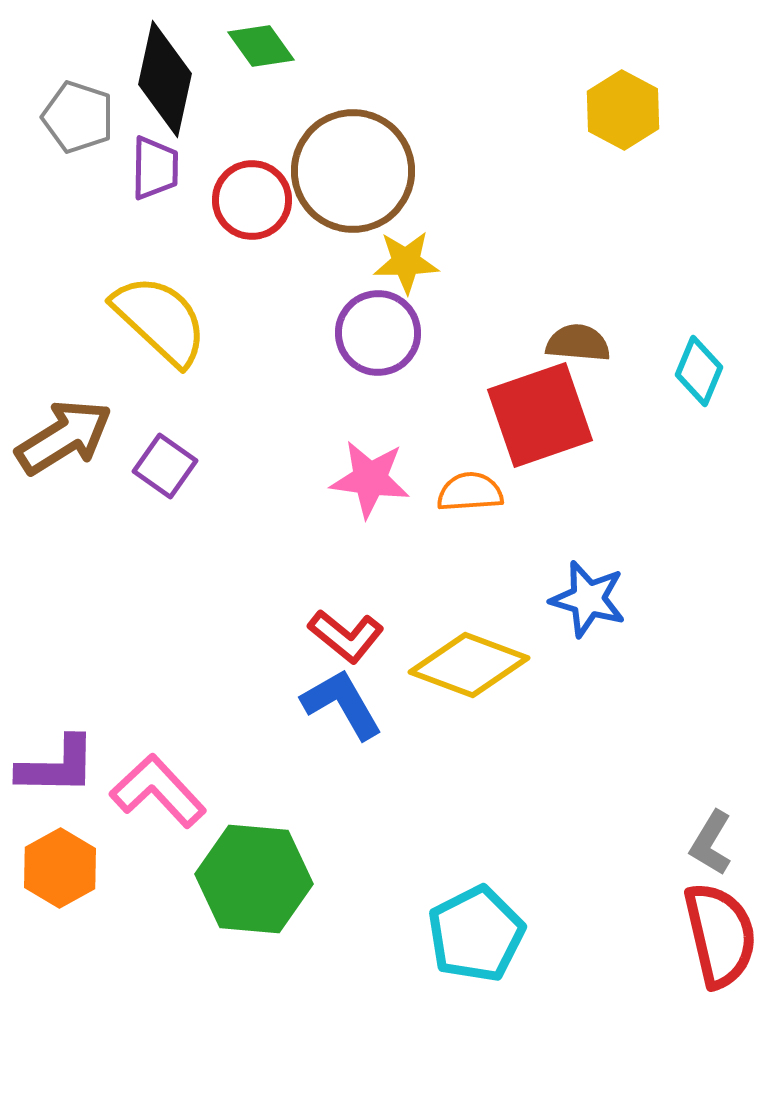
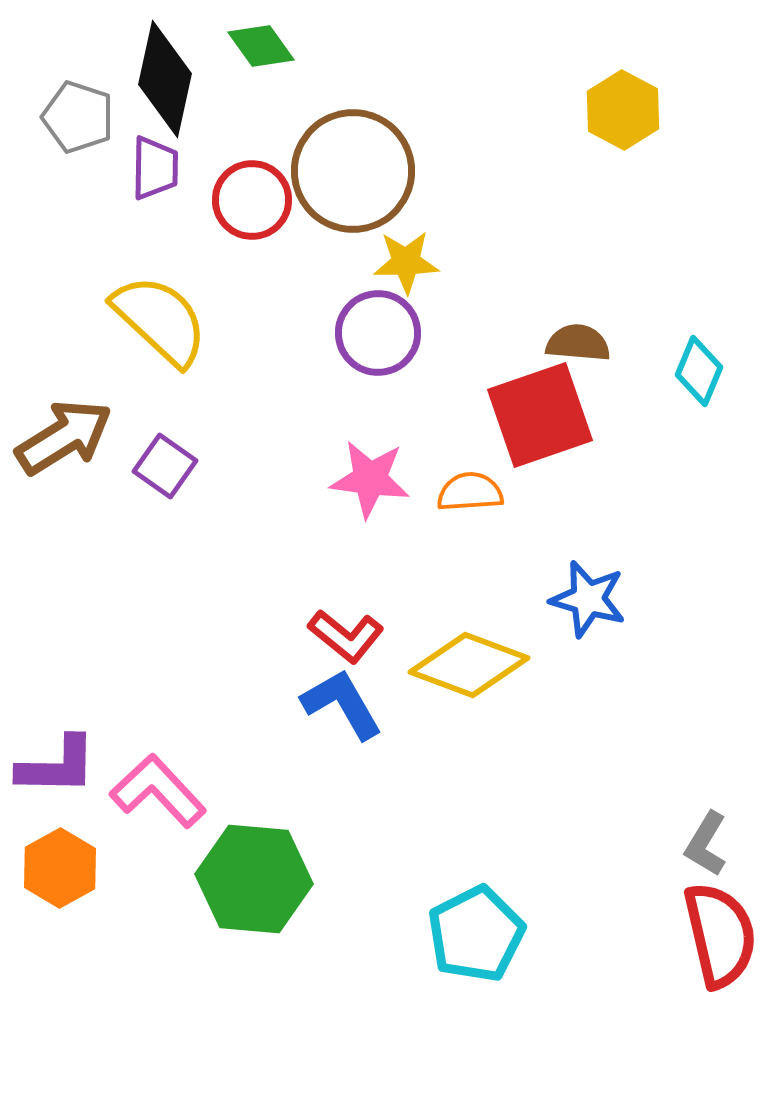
gray L-shape: moved 5 px left, 1 px down
